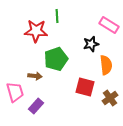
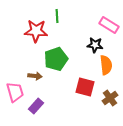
black star: moved 4 px right, 1 px down; rotated 21 degrees clockwise
